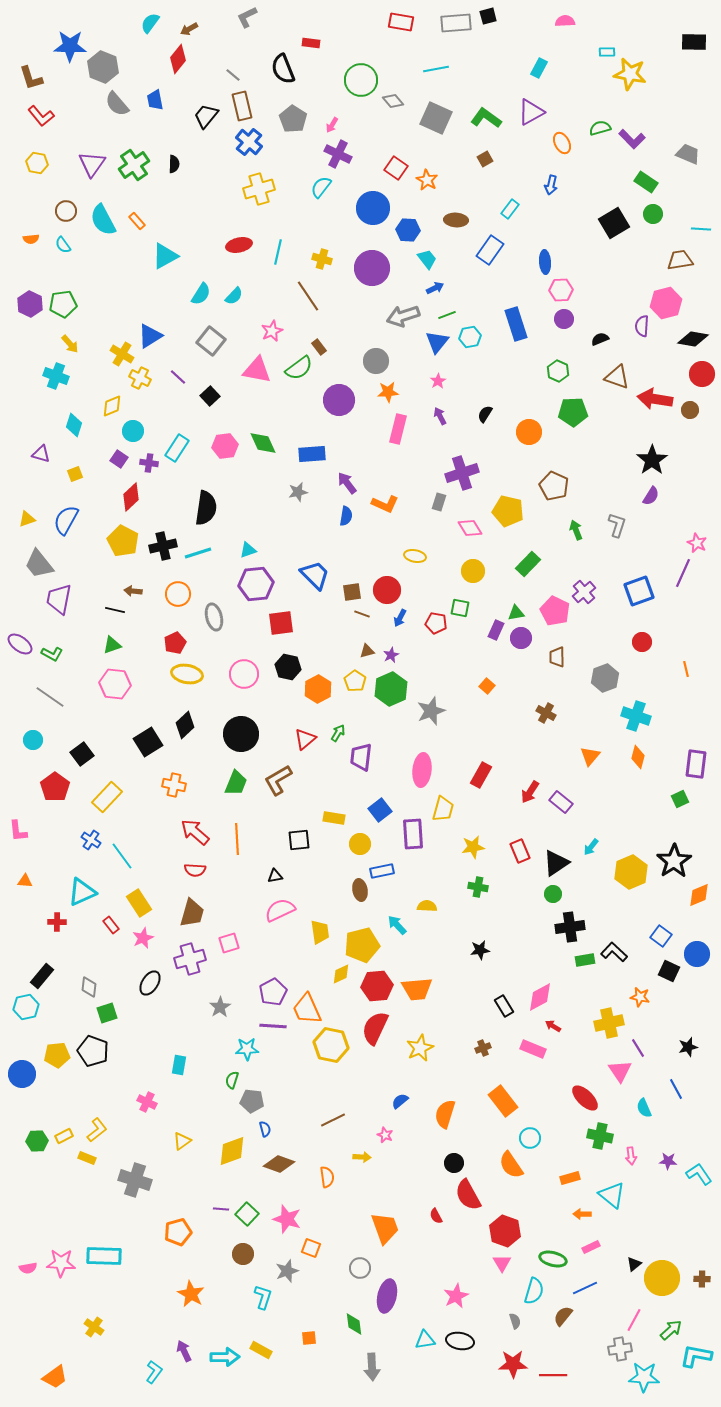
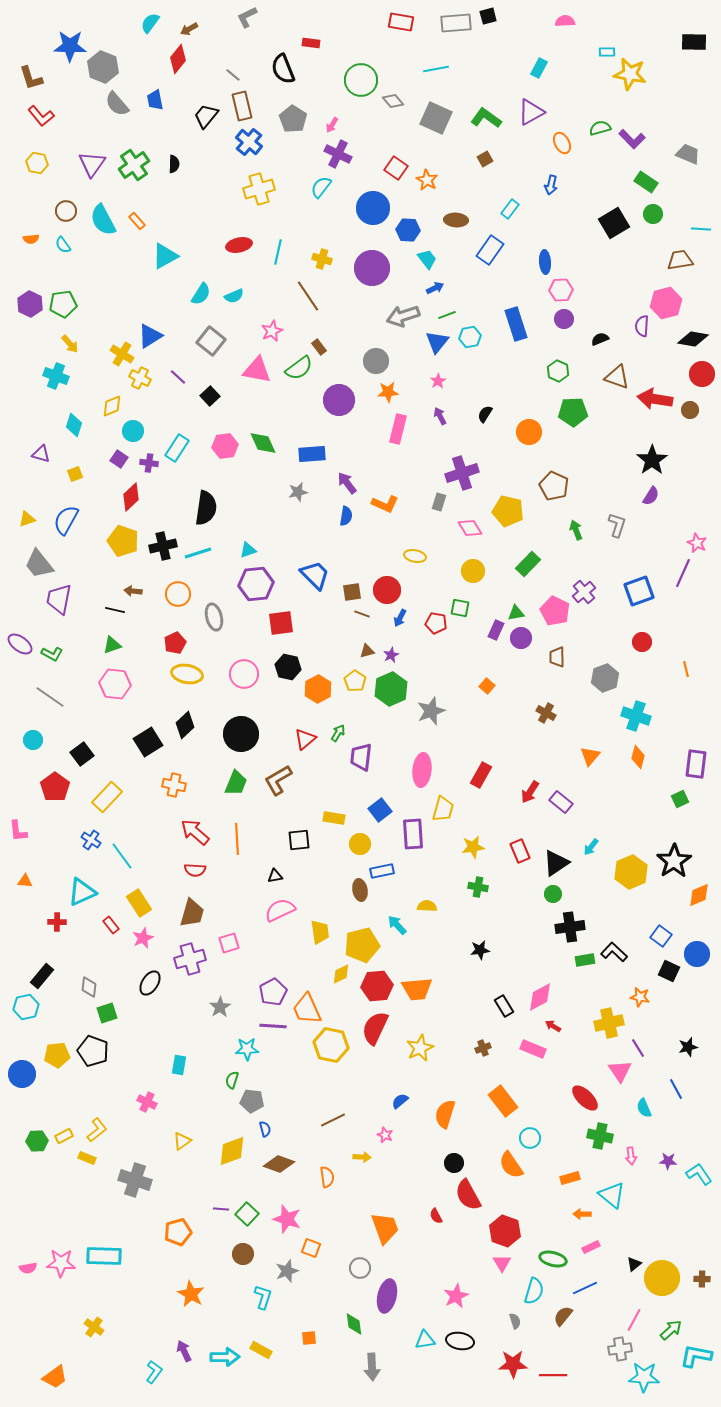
cyan semicircle at (234, 296): rotated 24 degrees clockwise
yellow pentagon at (123, 541): rotated 8 degrees counterclockwise
